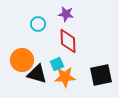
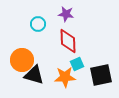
cyan square: moved 20 px right
black triangle: moved 3 px left, 1 px down
